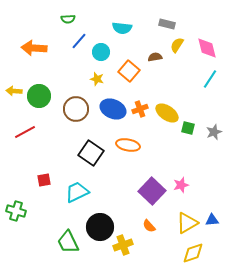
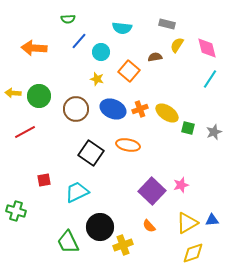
yellow arrow: moved 1 px left, 2 px down
